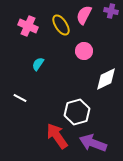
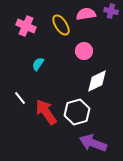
pink semicircle: moved 2 px right, 1 px up; rotated 54 degrees clockwise
pink cross: moved 2 px left
white diamond: moved 9 px left, 2 px down
white line: rotated 24 degrees clockwise
red arrow: moved 11 px left, 24 px up
